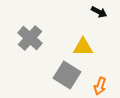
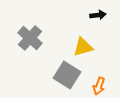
black arrow: moved 1 px left, 3 px down; rotated 35 degrees counterclockwise
yellow triangle: rotated 15 degrees counterclockwise
orange arrow: moved 1 px left
